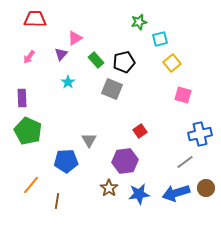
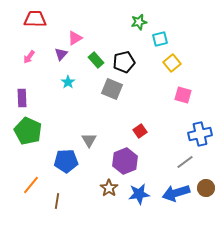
purple hexagon: rotated 15 degrees counterclockwise
